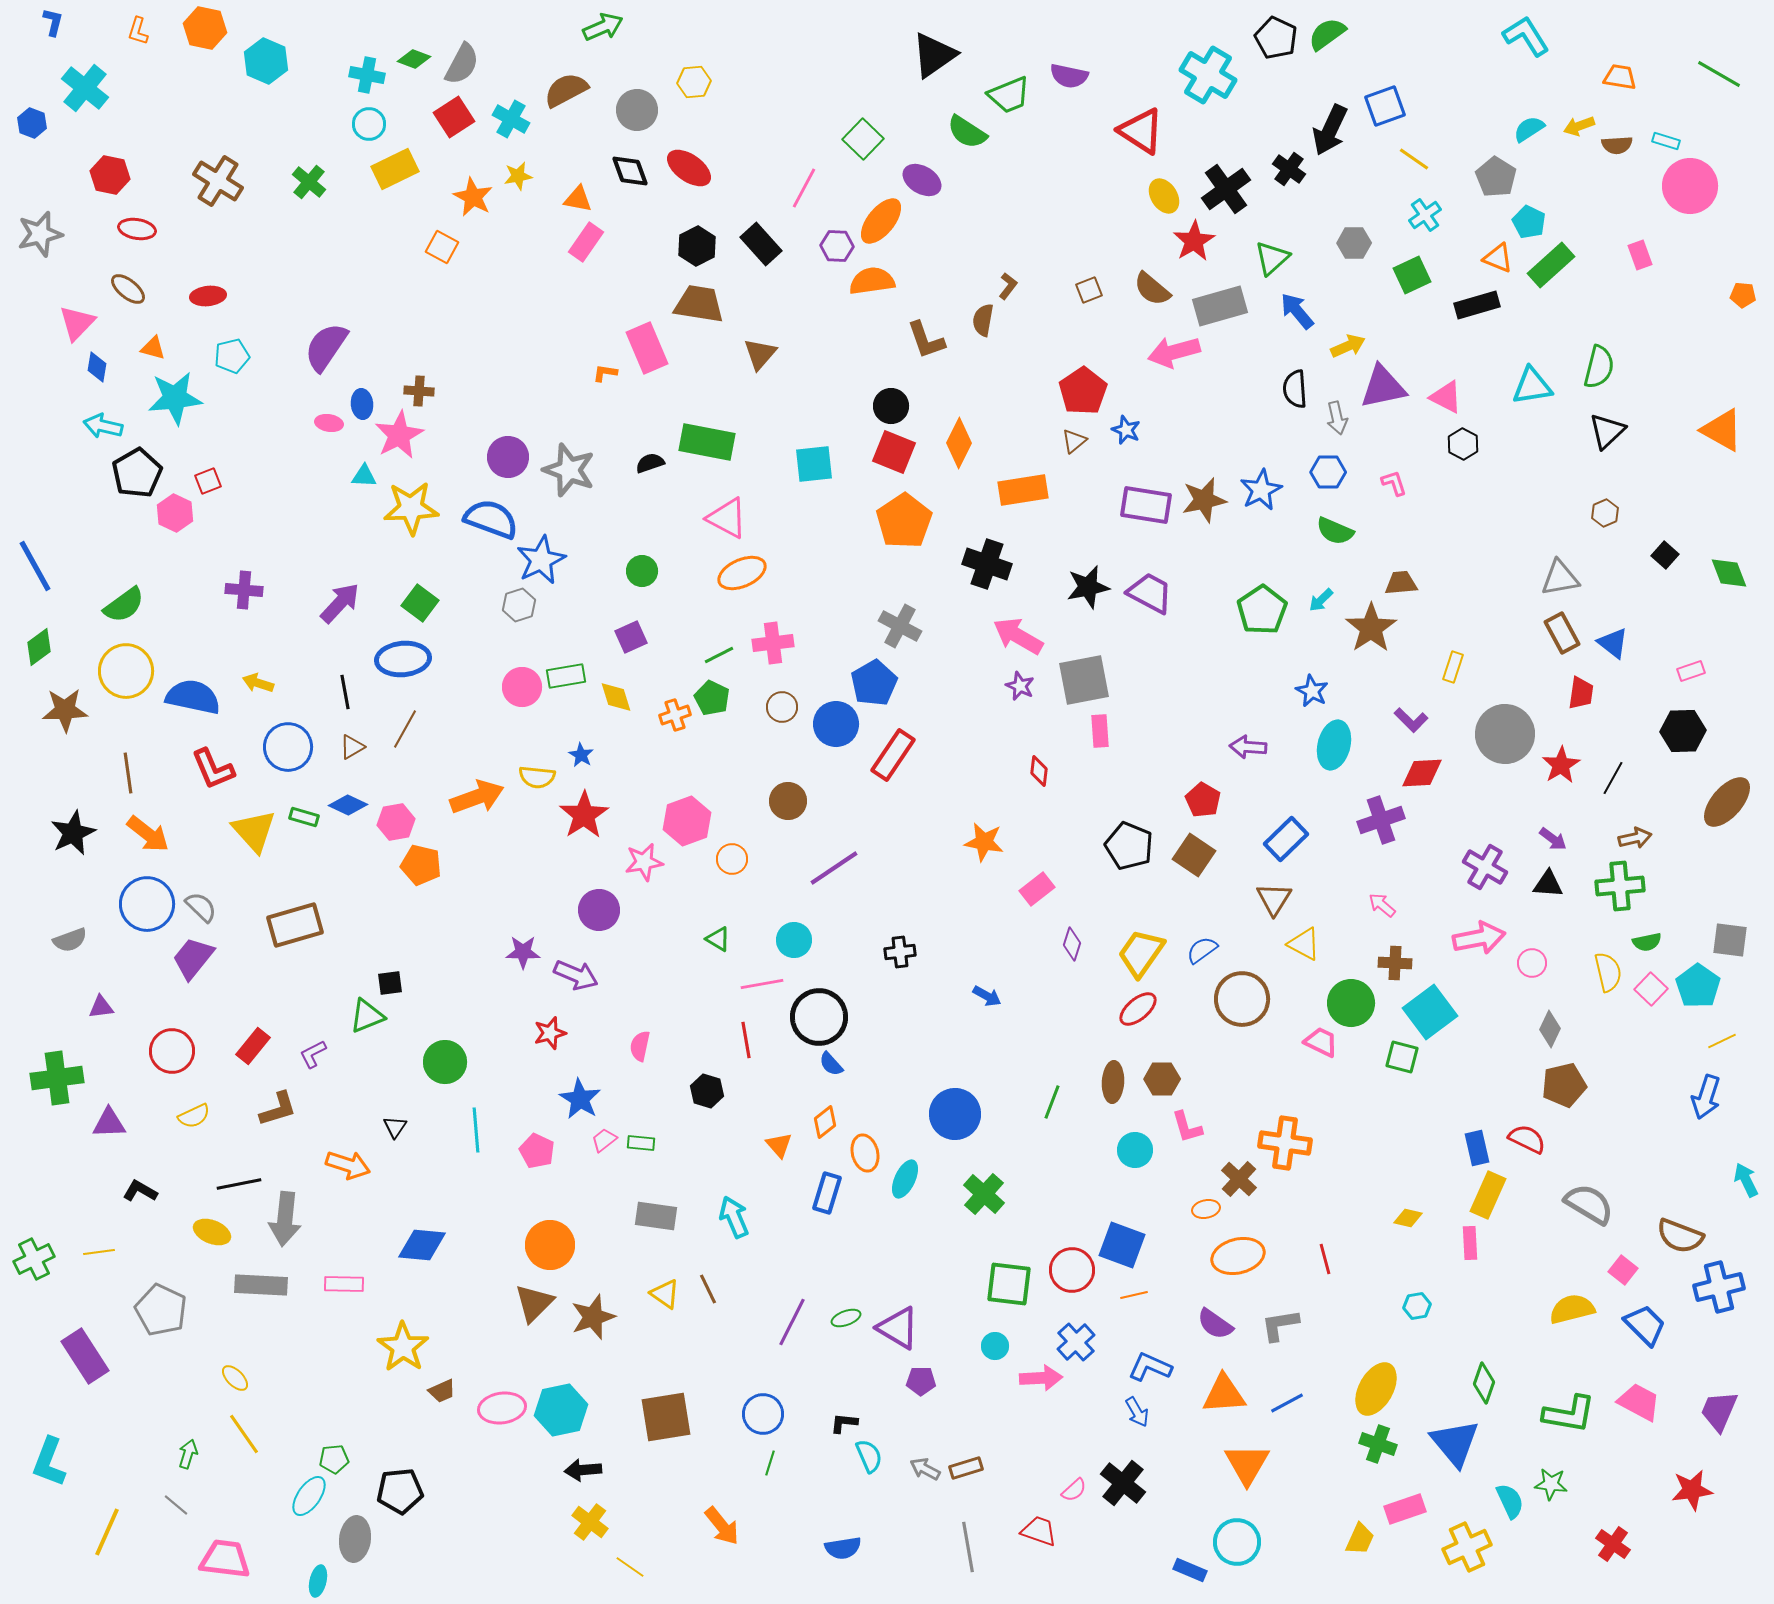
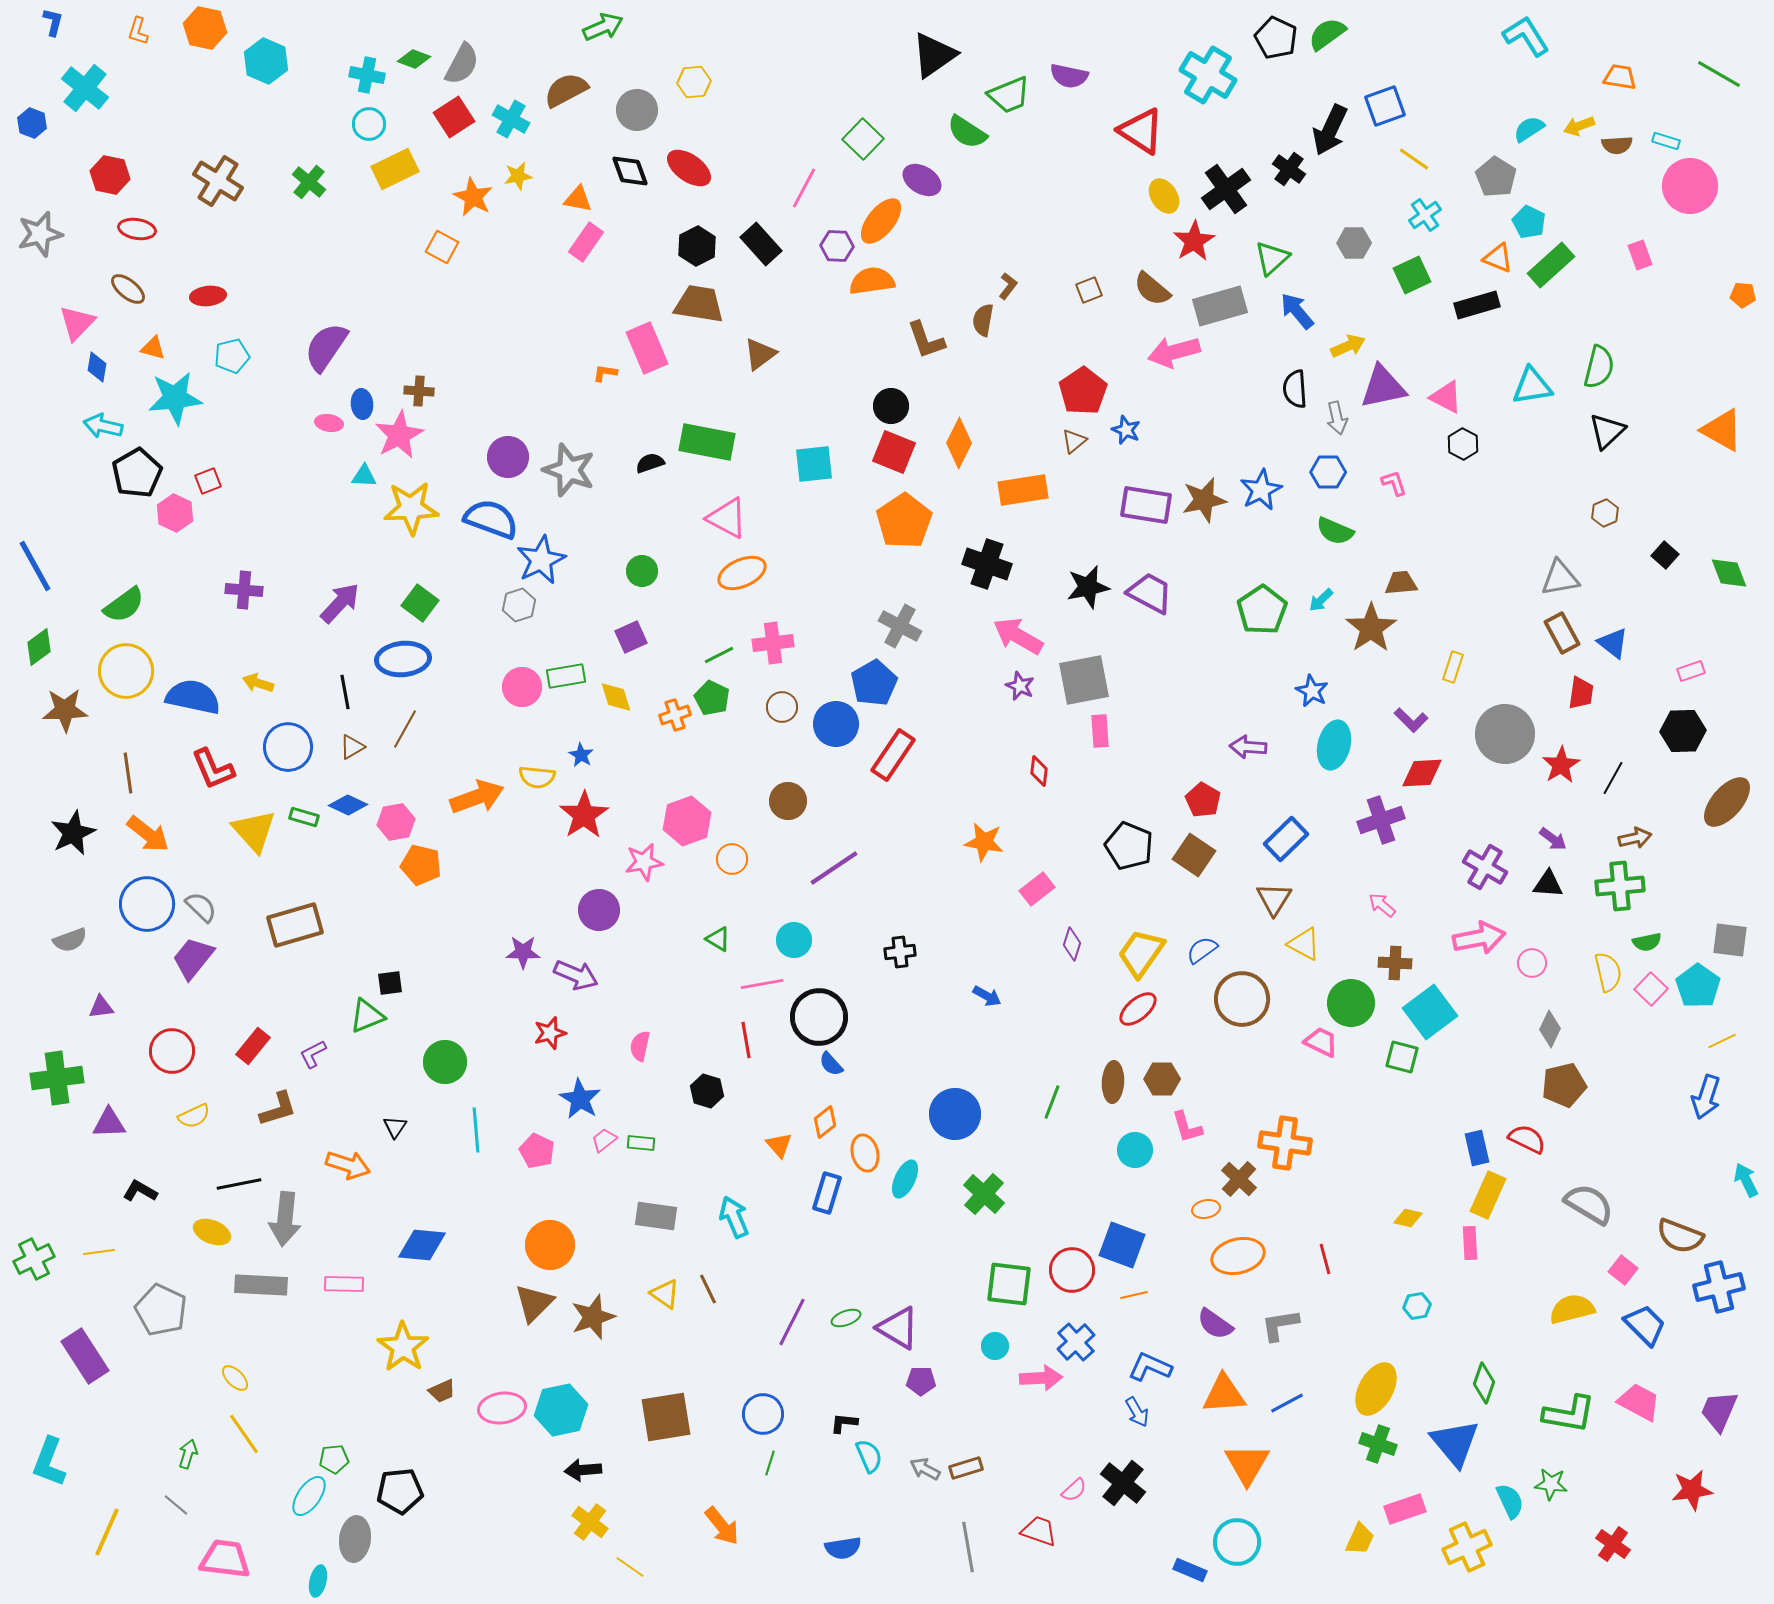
brown triangle at (760, 354): rotated 12 degrees clockwise
